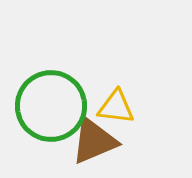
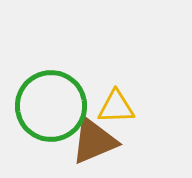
yellow triangle: rotated 9 degrees counterclockwise
